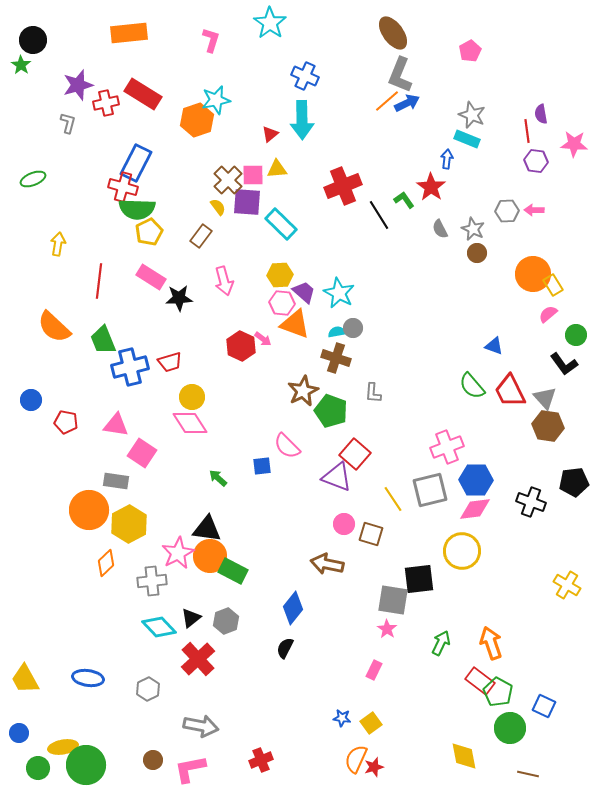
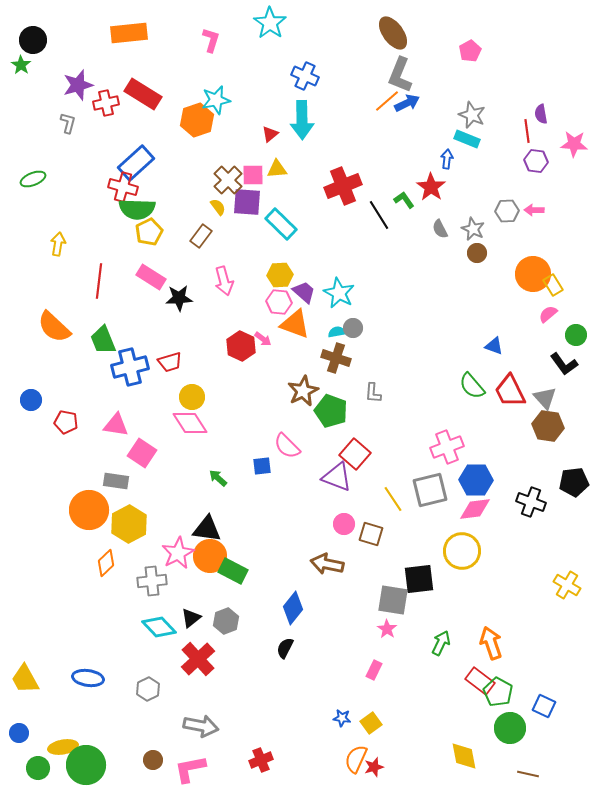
blue rectangle at (136, 163): rotated 21 degrees clockwise
pink hexagon at (282, 303): moved 3 px left, 1 px up
